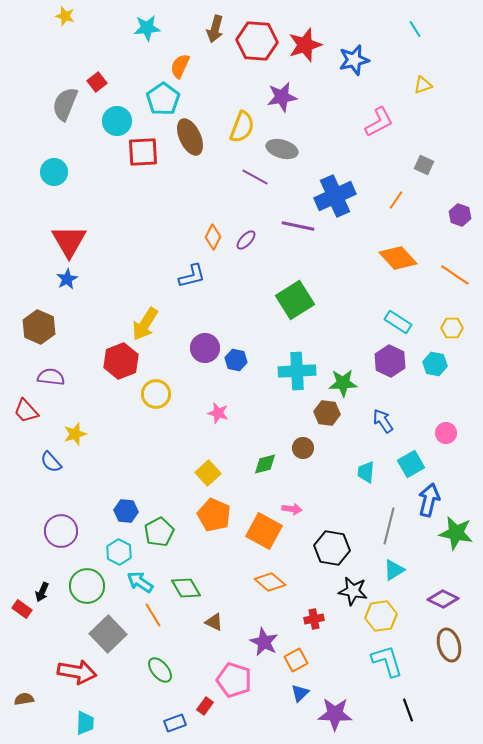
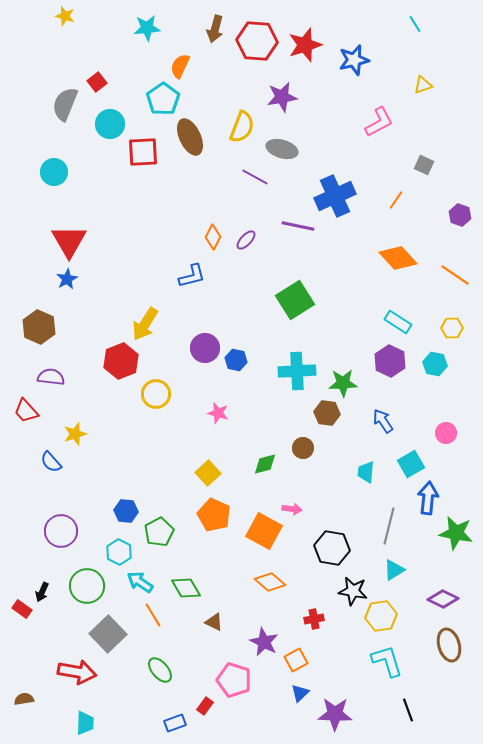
cyan line at (415, 29): moved 5 px up
cyan circle at (117, 121): moved 7 px left, 3 px down
blue arrow at (429, 500): moved 1 px left, 2 px up; rotated 8 degrees counterclockwise
